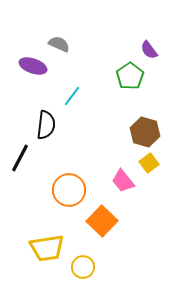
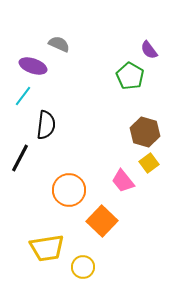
green pentagon: rotated 8 degrees counterclockwise
cyan line: moved 49 px left
